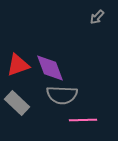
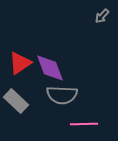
gray arrow: moved 5 px right, 1 px up
red triangle: moved 2 px right, 2 px up; rotated 15 degrees counterclockwise
gray rectangle: moved 1 px left, 2 px up
pink line: moved 1 px right, 4 px down
